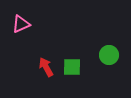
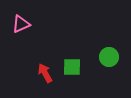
green circle: moved 2 px down
red arrow: moved 1 px left, 6 px down
